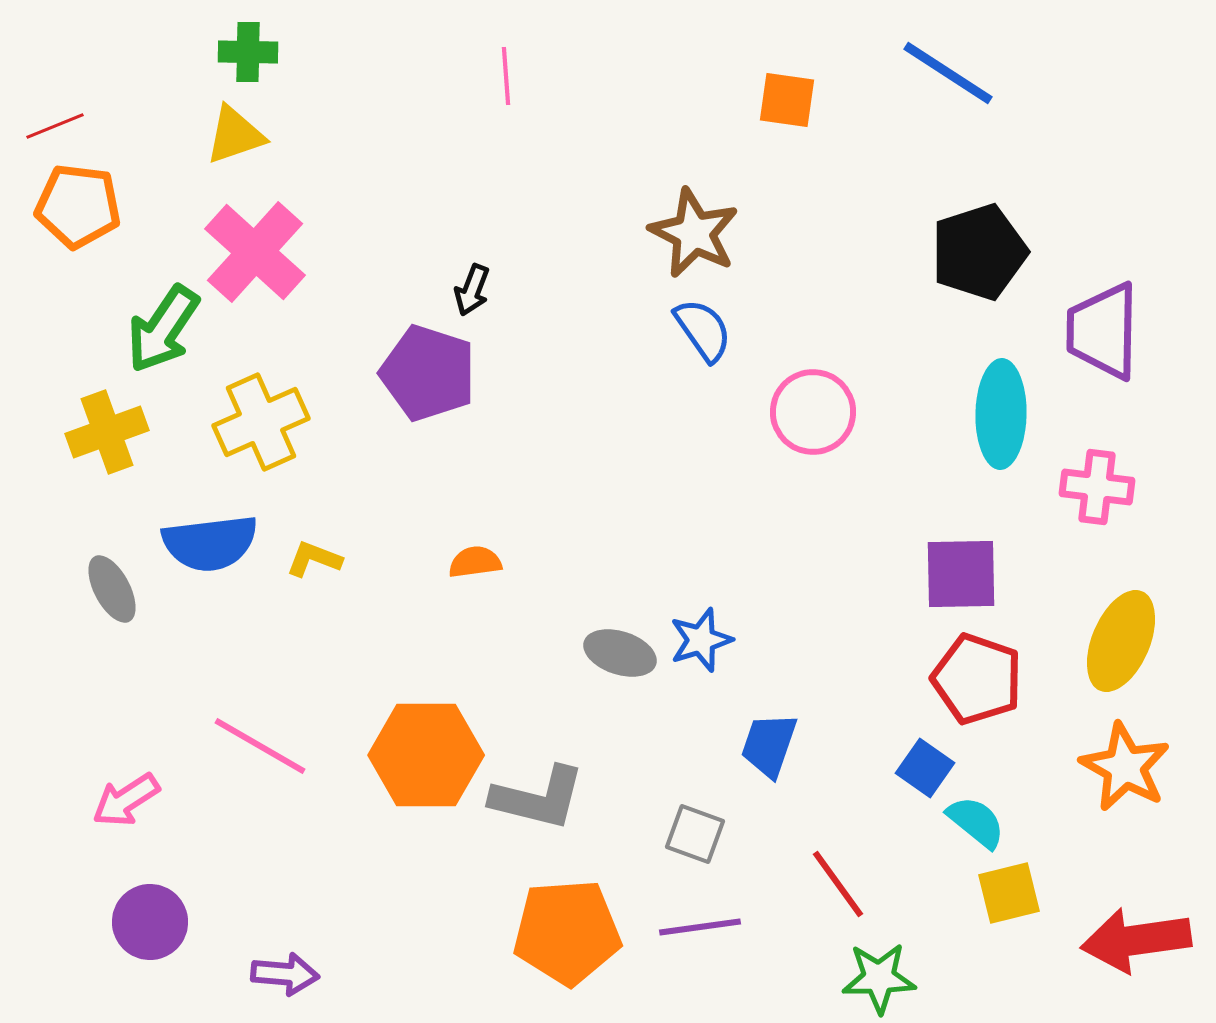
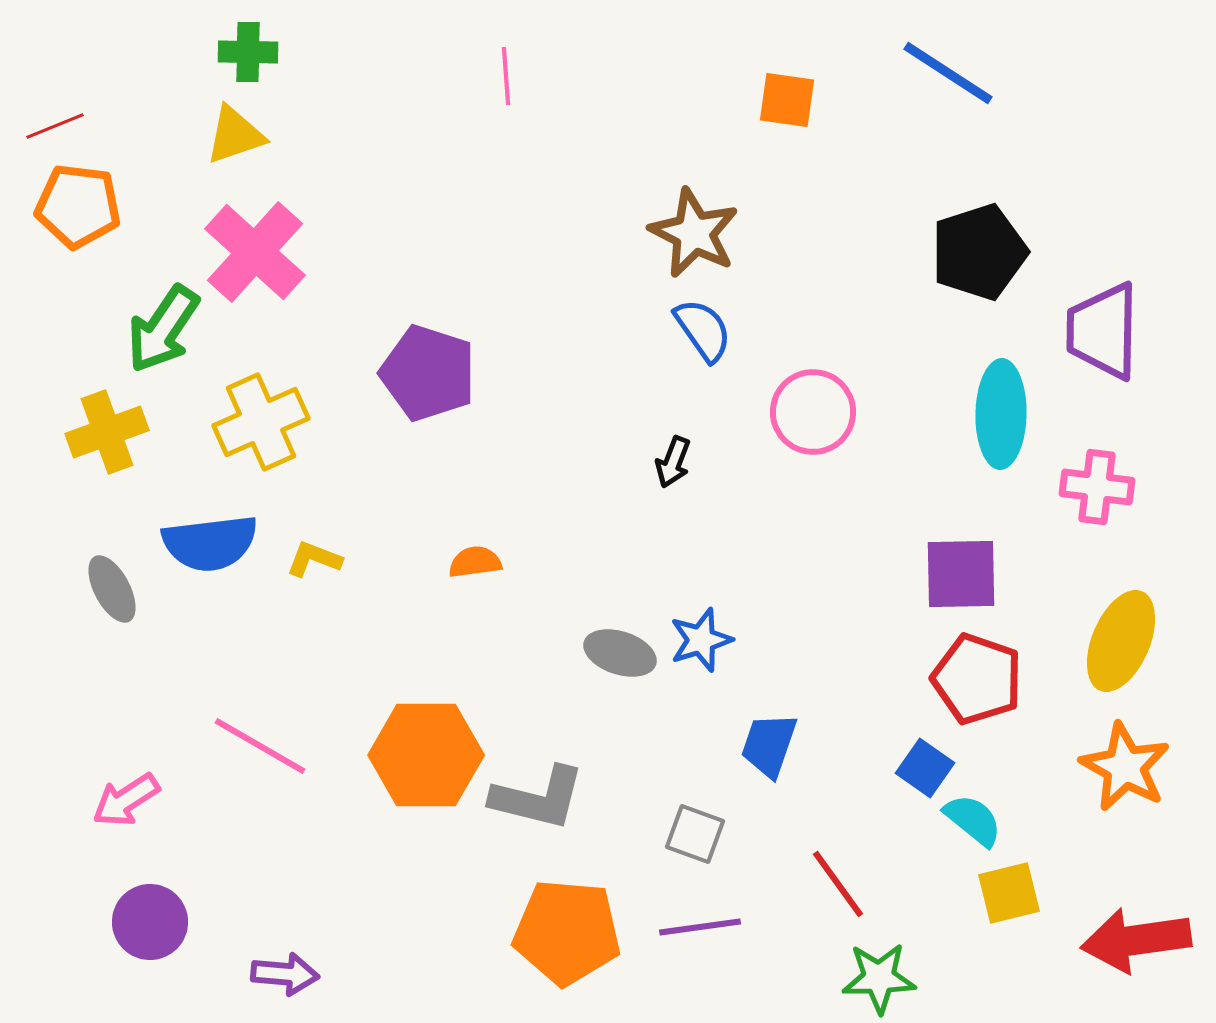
black arrow at (472, 290): moved 201 px right, 172 px down
cyan semicircle at (976, 822): moved 3 px left, 2 px up
orange pentagon at (567, 932): rotated 9 degrees clockwise
